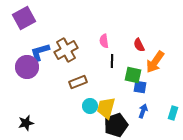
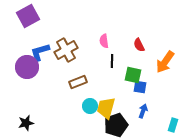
purple square: moved 4 px right, 2 px up
orange arrow: moved 10 px right
cyan rectangle: moved 12 px down
